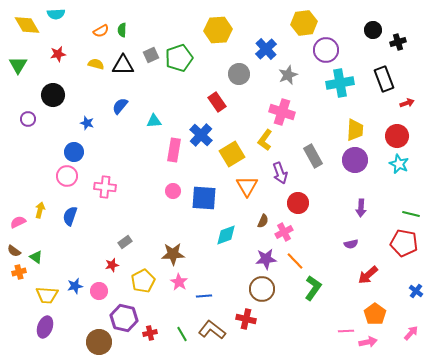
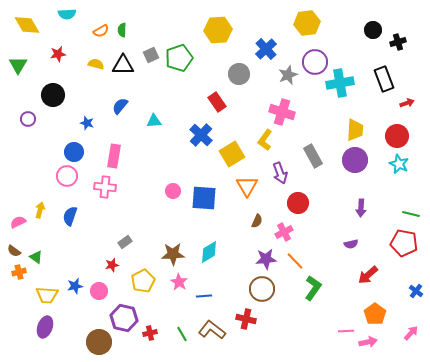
cyan semicircle at (56, 14): moved 11 px right
yellow hexagon at (304, 23): moved 3 px right
purple circle at (326, 50): moved 11 px left, 12 px down
pink rectangle at (174, 150): moved 60 px left, 6 px down
brown semicircle at (263, 221): moved 6 px left
cyan diamond at (226, 235): moved 17 px left, 17 px down; rotated 10 degrees counterclockwise
